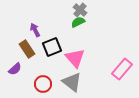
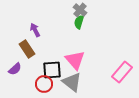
green semicircle: moved 1 px right; rotated 48 degrees counterclockwise
black square: moved 23 px down; rotated 18 degrees clockwise
pink triangle: moved 2 px down
pink rectangle: moved 3 px down
red circle: moved 1 px right
